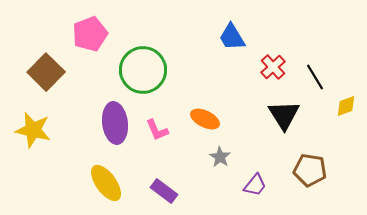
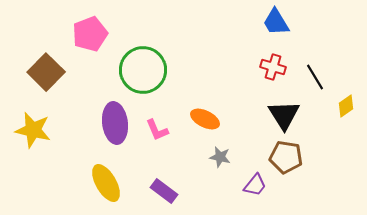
blue trapezoid: moved 44 px right, 15 px up
red cross: rotated 30 degrees counterclockwise
yellow diamond: rotated 15 degrees counterclockwise
gray star: rotated 20 degrees counterclockwise
brown pentagon: moved 24 px left, 13 px up
yellow ellipse: rotated 6 degrees clockwise
